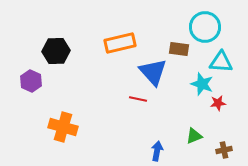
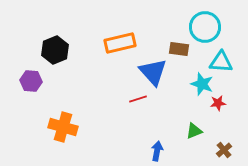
black hexagon: moved 1 px left, 1 px up; rotated 20 degrees counterclockwise
purple hexagon: rotated 20 degrees counterclockwise
red line: rotated 30 degrees counterclockwise
green triangle: moved 5 px up
brown cross: rotated 28 degrees counterclockwise
